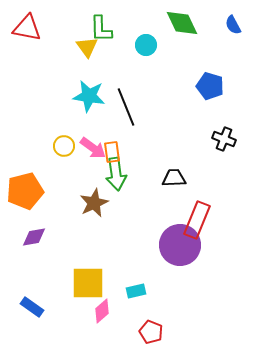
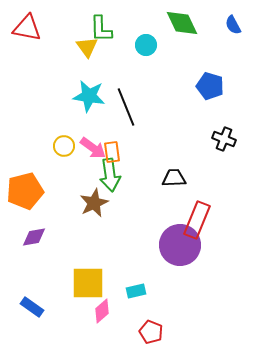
green arrow: moved 6 px left, 1 px down
